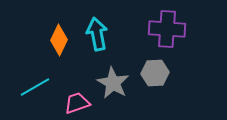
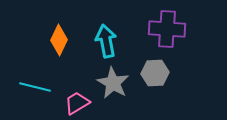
cyan arrow: moved 9 px right, 7 px down
cyan line: rotated 44 degrees clockwise
pink trapezoid: rotated 12 degrees counterclockwise
